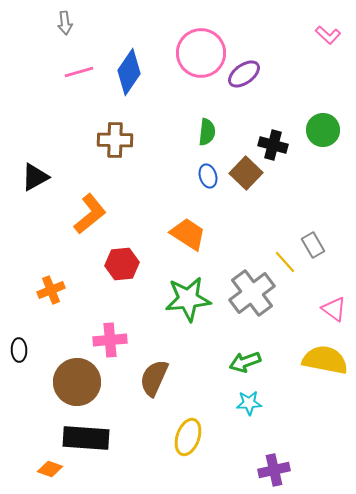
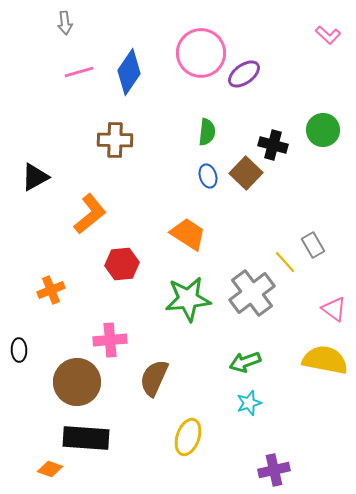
cyan star: rotated 15 degrees counterclockwise
